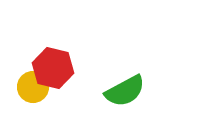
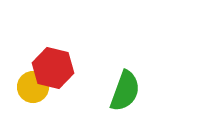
green semicircle: rotated 42 degrees counterclockwise
